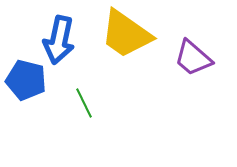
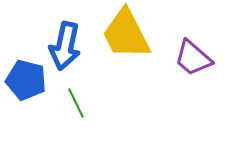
yellow trapezoid: rotated 28 degrees clockwise
blue arrow: moved 6 px right, 6 px down
green line: moved 8 px left
